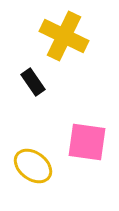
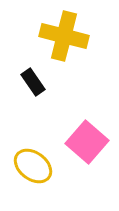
yellow cross: rotated 12 degrees counterclockwise
pink square: rotated 33 degrees clockwise
